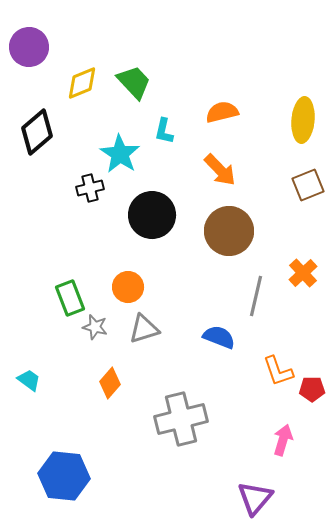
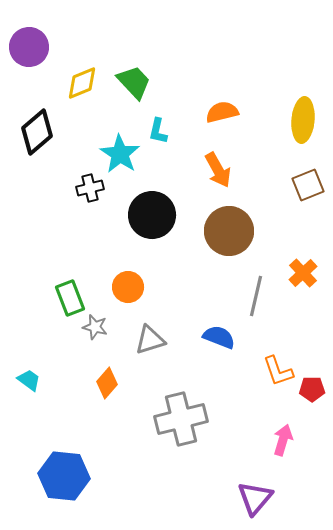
cyan L-shape: moved 6 px left
orange arrow: moved 2 px left; rotated 15 degrees clockwise
gray triangle: moved 6 px right, 11 px down
orange diamond: moved 3 px left
